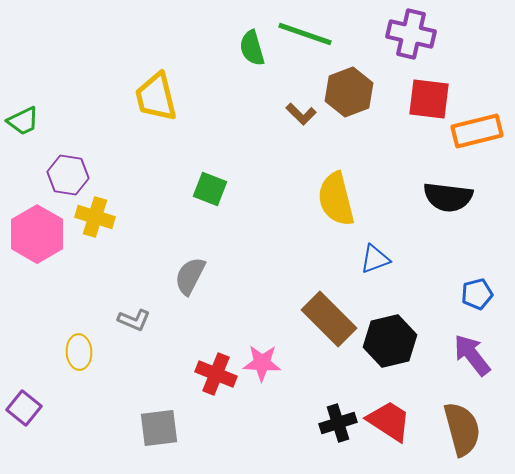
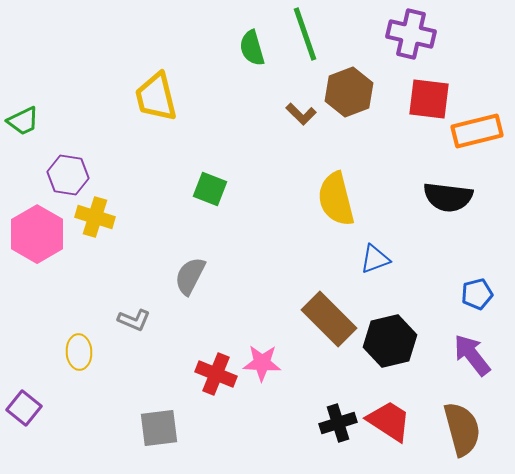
green line: rotated 52 degrees clockwise
